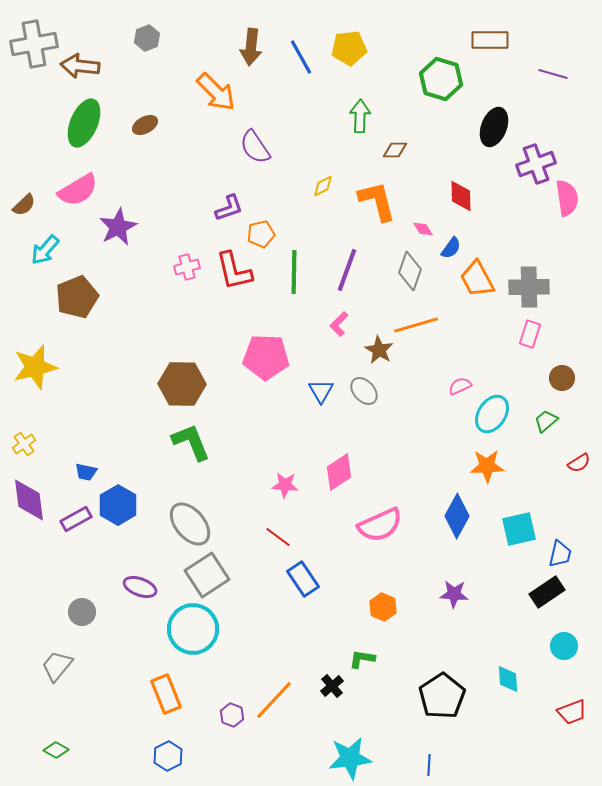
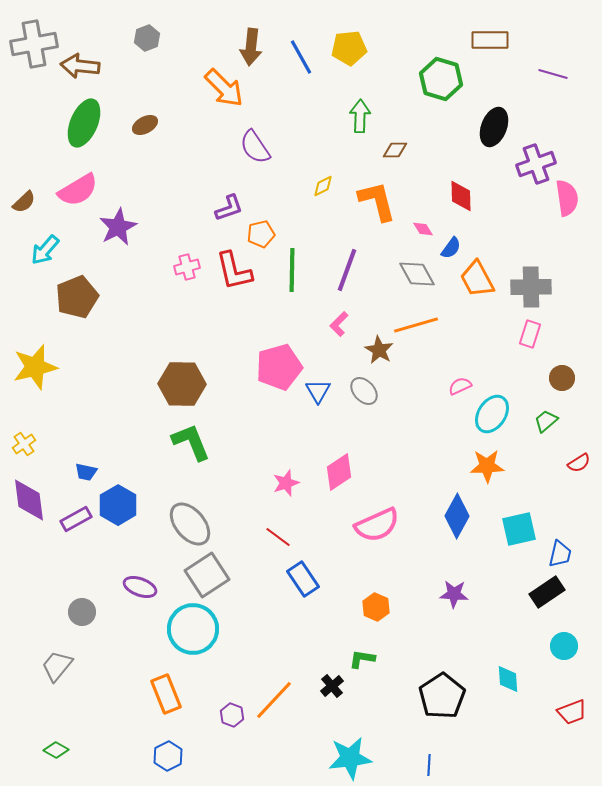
orange arrow at (216, 92): moved 8 px right, 4 px up
brown semicircle at (24, 205): moved 3 px up
gray diamond at (410, 271): moved 7 px right, 3 px down; rotated 48 degrees counterclockwise
green line at (294, 272): moved 2 px left, 2 px up
gray cross at (529, 287): moved 2 px right
pink pentagon at (266, 357): moved 13 px right, 10 px down; rotated 18 degrees counterclockwise
blue triangle at (321, 391): moved 3 px left
pink star at (285, 485): moved 1 px right, 2 px up; rotated 24 degrees counterclockwise
pink semicircle at (380, 525): moved 3 px left
orange hexagon at (383, 607): moved 7 px left
